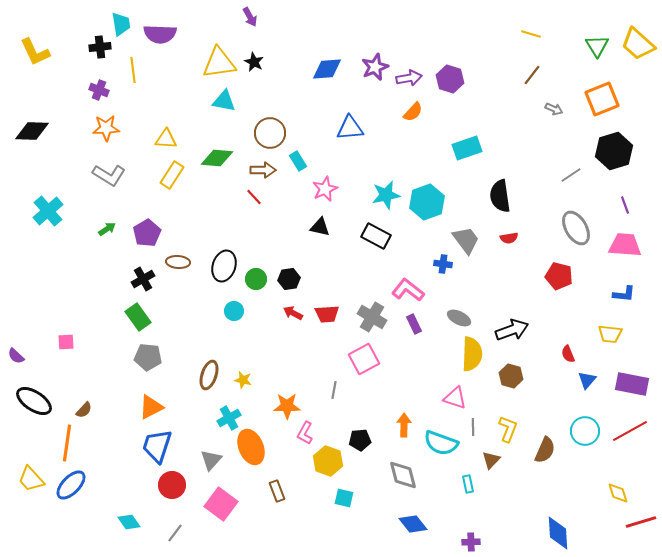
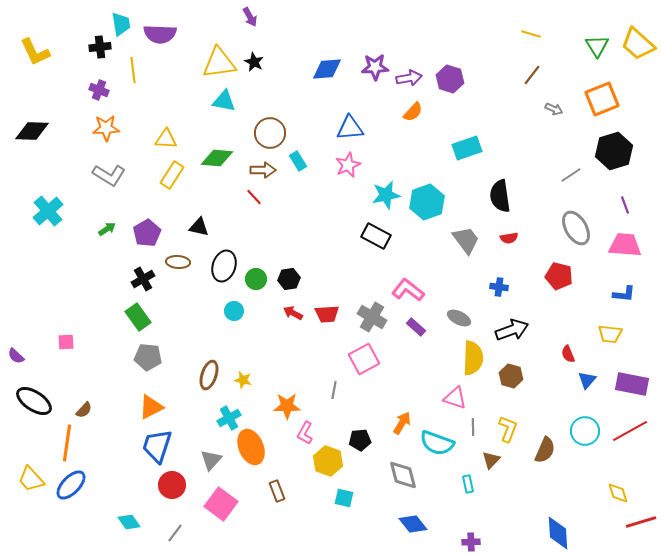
purple star at (375, 67): rotated 20 degrees clockwise
pink star at (325, 189): moved 23 px right, 24 px up
black triangle at (320, 227): moved 121 px left
blue cross at (443, 264): moved 56 px right, 23 px down
purple rectangle at (414, 324): moved 2 px right, 3 px down; rotated 24 degrees counterclockwise
yellow semicircle at (472, 354): moved 1 px right, 4 px down
orange arrow at (404, 425): moved 2 px left, 2 px up; rotated 30 degrees clockwise
cyan semicircle at (441, 443): moved 4 px left
